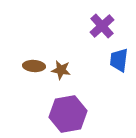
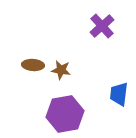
blue trapezoid: moved 34 px down
brown ellipse: moved 1 px left, 1 px up
purple hexagon: moved 3 px left
